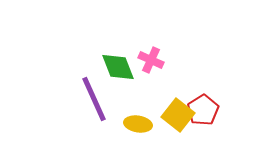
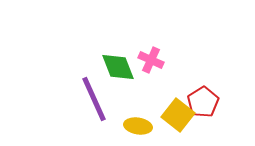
red pentagon: moved 8 px up
yellow ellipse: moved 2 px down
